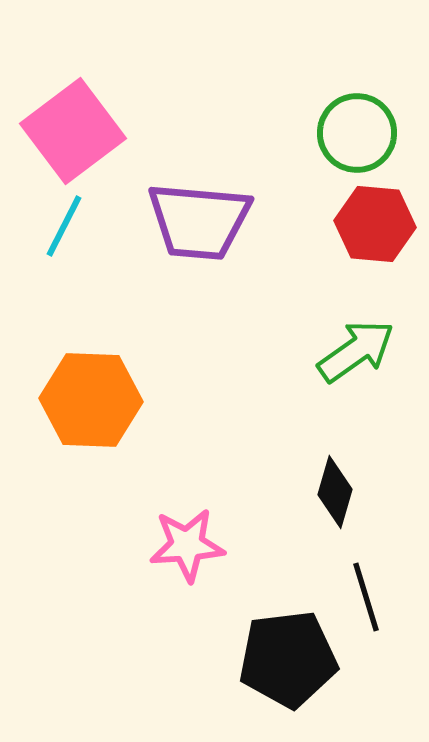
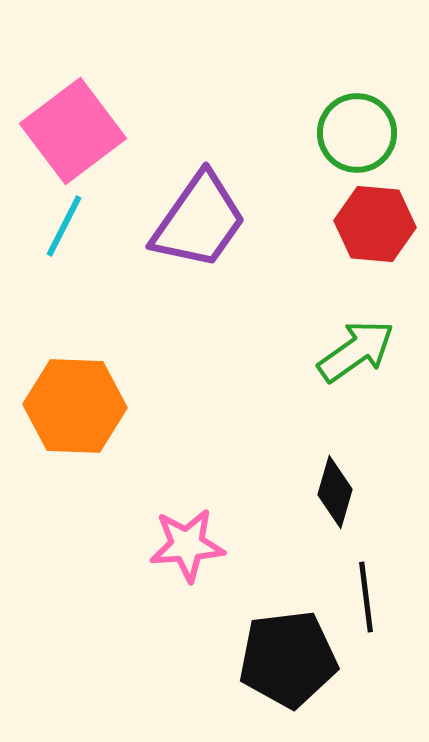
purple trapezoid: rotated 60 degrees counterclockwise
orange hexagon: moved 16 px left, 6 px down
black line: rotated 10 degrees clockwise
